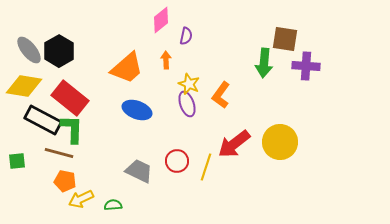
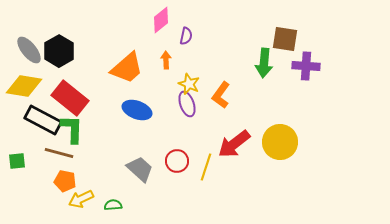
gray trapezoid: moved 1 px right, 2 px up; rotated 16 degrees clockwise
